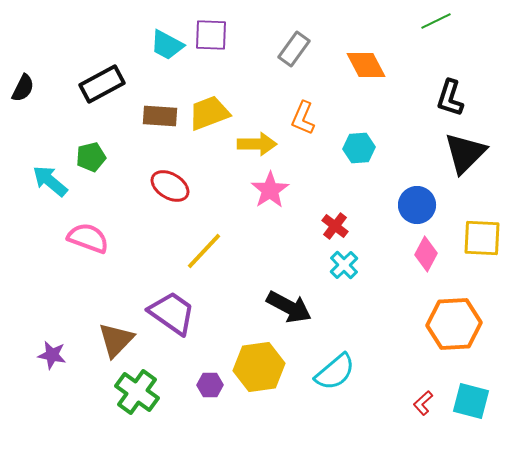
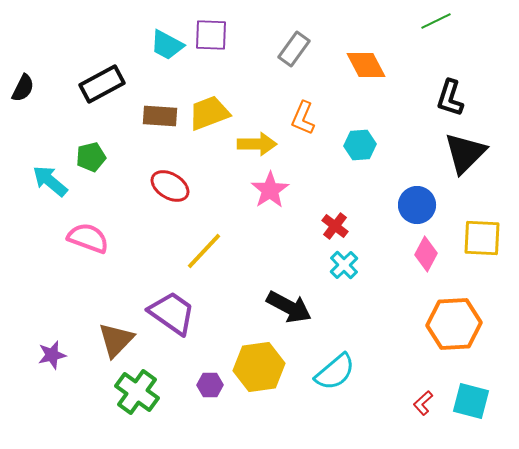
cyan hexagon: moved 1 px right, 3 px up
purple star: rotated 24 degrees counterclockwise
